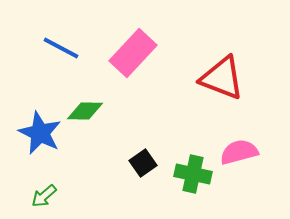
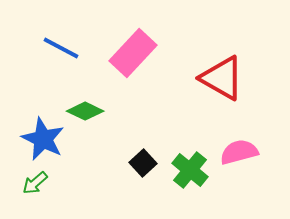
red triangle: rotated 9 degrees clockwise
green diamond: rotated 24 degrees clockwise
blue star: moved 3 px right, 6 px down
black square: rotated 8 degrees counterclockwise
green cross: moved 3 px left, 4 px up; rotated 27 degrees clockwise
green arrow: moved 9 px left, 13 px up
